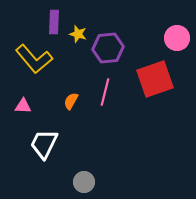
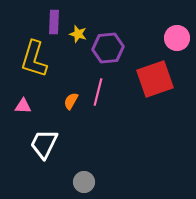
yellow L-shape: rotated 57 degrees clockwise
pink line: moved 7 px left
